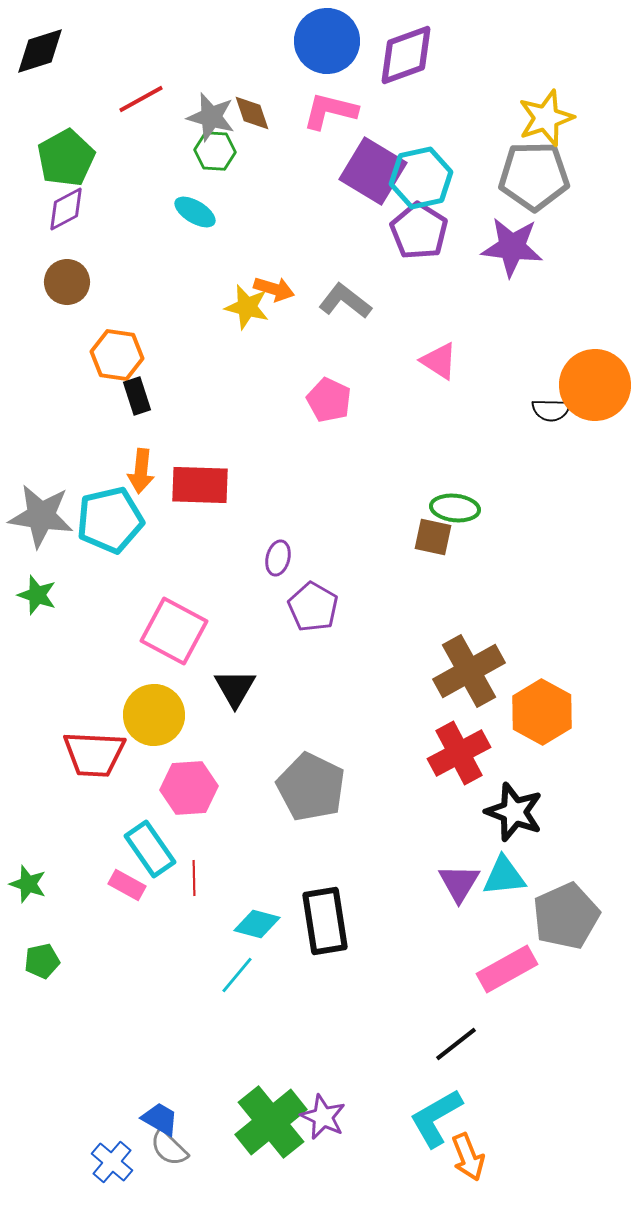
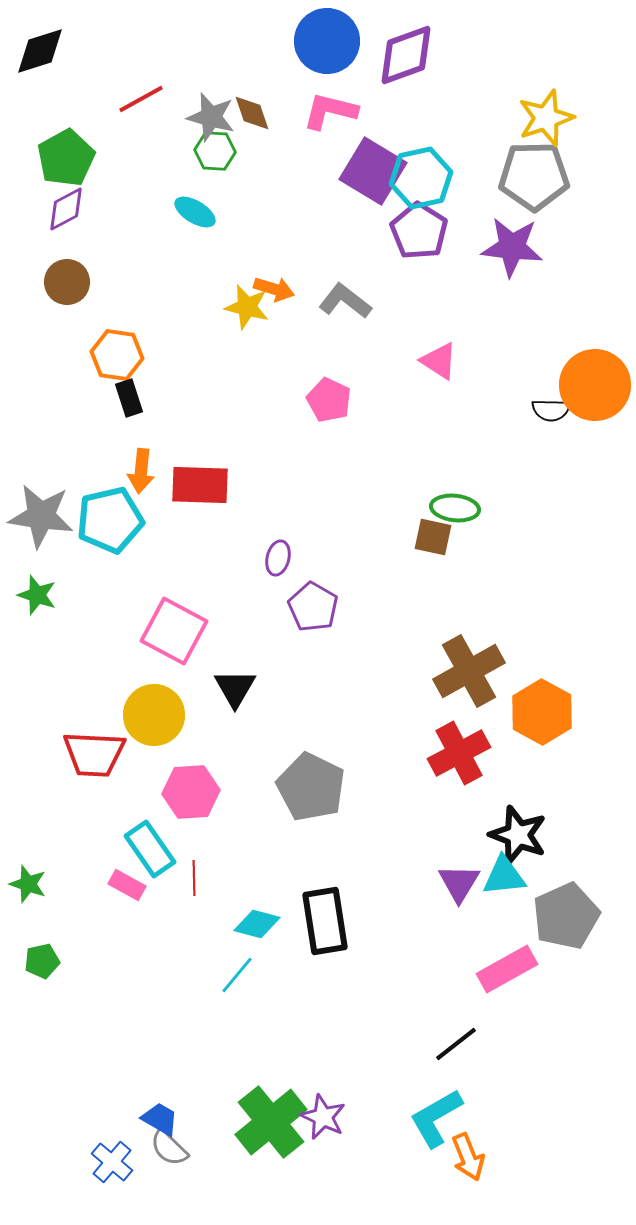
black rectangle at (137, 396): moved 8 px left, 2 px down
pink hexagon at (189, 788): moved 2 px right, 4 px down
black star at (514, 812): moved 4 px right, 23 px down
